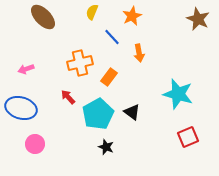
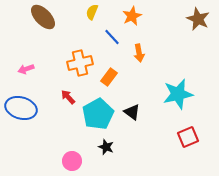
cyan star: rotated 28 degrees counterclockwise
pink circle: moved 37 px right, 17 px down
